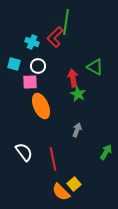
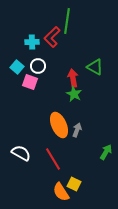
green line: moved 1 px right, 1 px up
red L-shape: moved 3 px left
cyan cross: rotated 24 degrees counterclockwise
cyan square: moved 3 px right, 3 px down; rotated 24 degrees clockwise
pink square: rotated 21 degrees clockwise
green star: moved 4 px left
orange ellipse: moved 18 px right, 19 px down
white semicircle: moved 3 px left, 1 px down; rotated 24 degrees counterclockwise
red line: rotated 20 degrees counterclockwise
yellow square: rotated 24 degrees counterclockwise
orange semicircle: rotated 12 degrees clockwise
